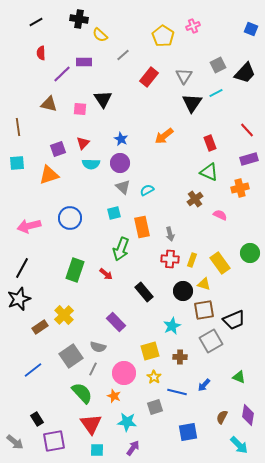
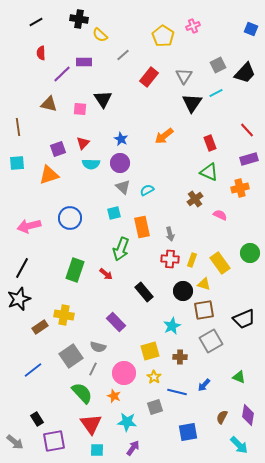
yellow cross at (64, 315): rotated 36 degrees counterclockwise
black trapezoid at (234, 320): moved 10 px right, 1 px up
